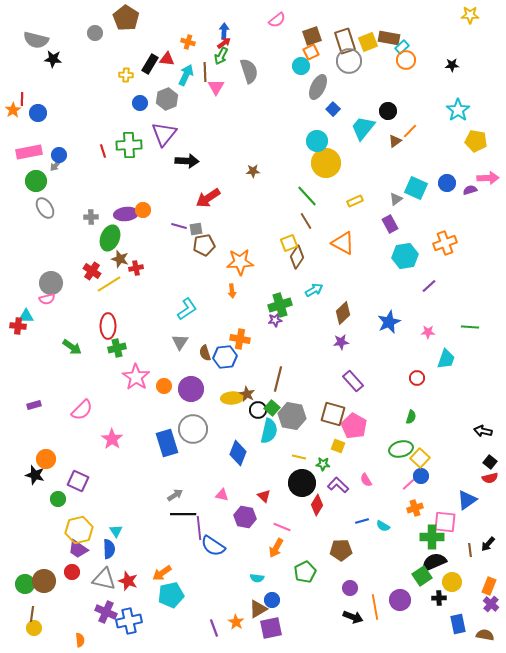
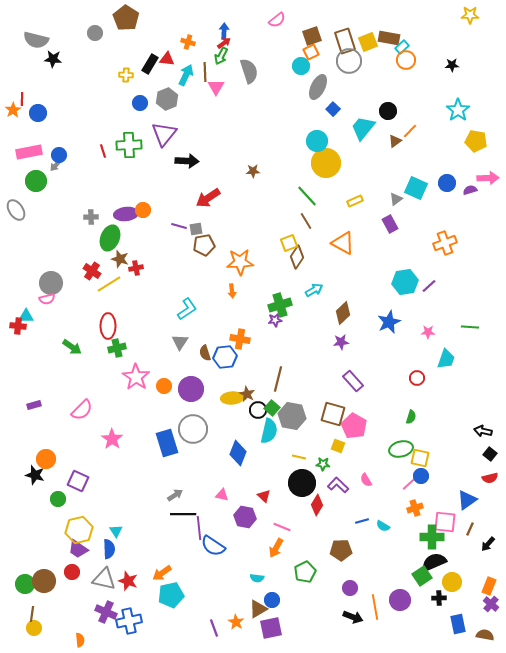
gray ellipse at (45, 208): moved 29 px left, 2 px down
cyan hexagon at (405, 256): moved 26 px down
yellow square at (420, 458): rotated 30 degrees counterclockwise
black square at (490, 462): moved 8 px up
brown line at (470, 550): moved 21 px up; rotated 32 degrees clockwise
